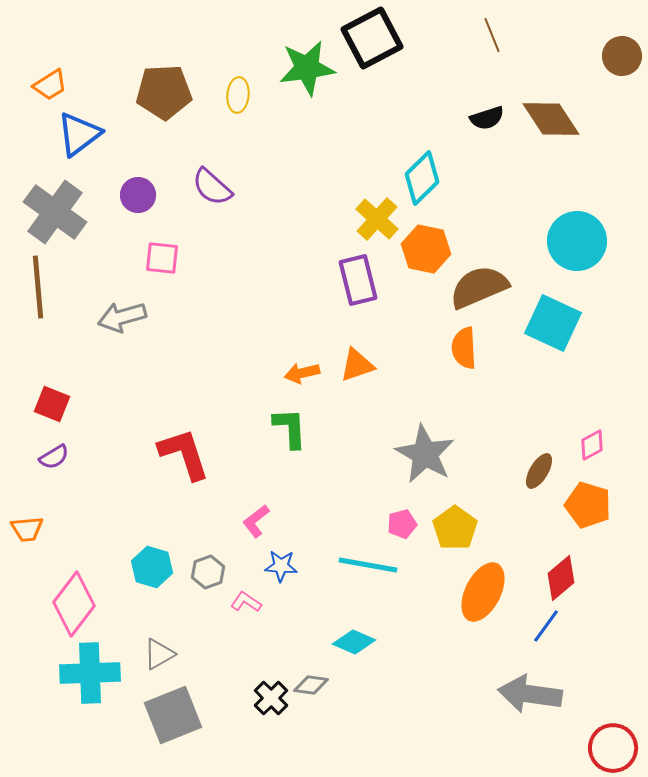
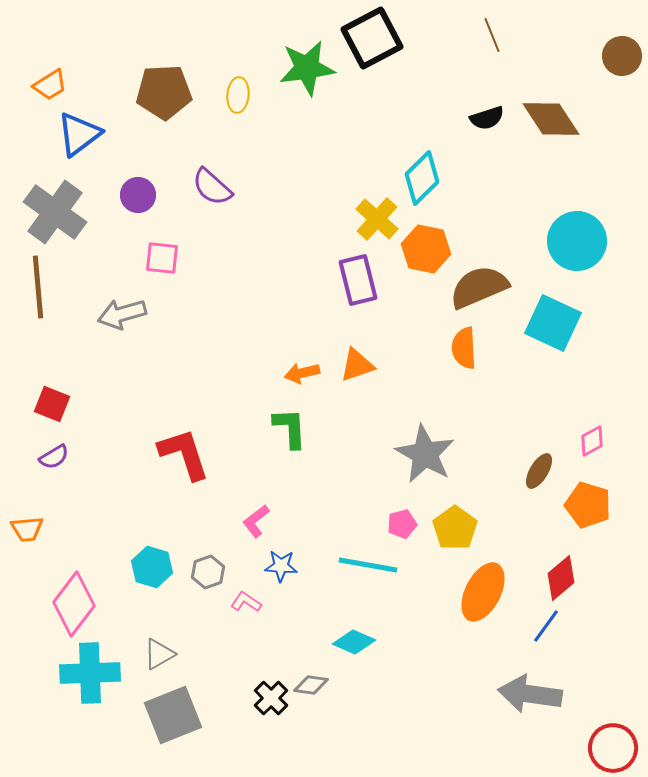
gray arrow at (122, 317): moved 3 px up
pink diamond at (592, 445): moved 4 px up
